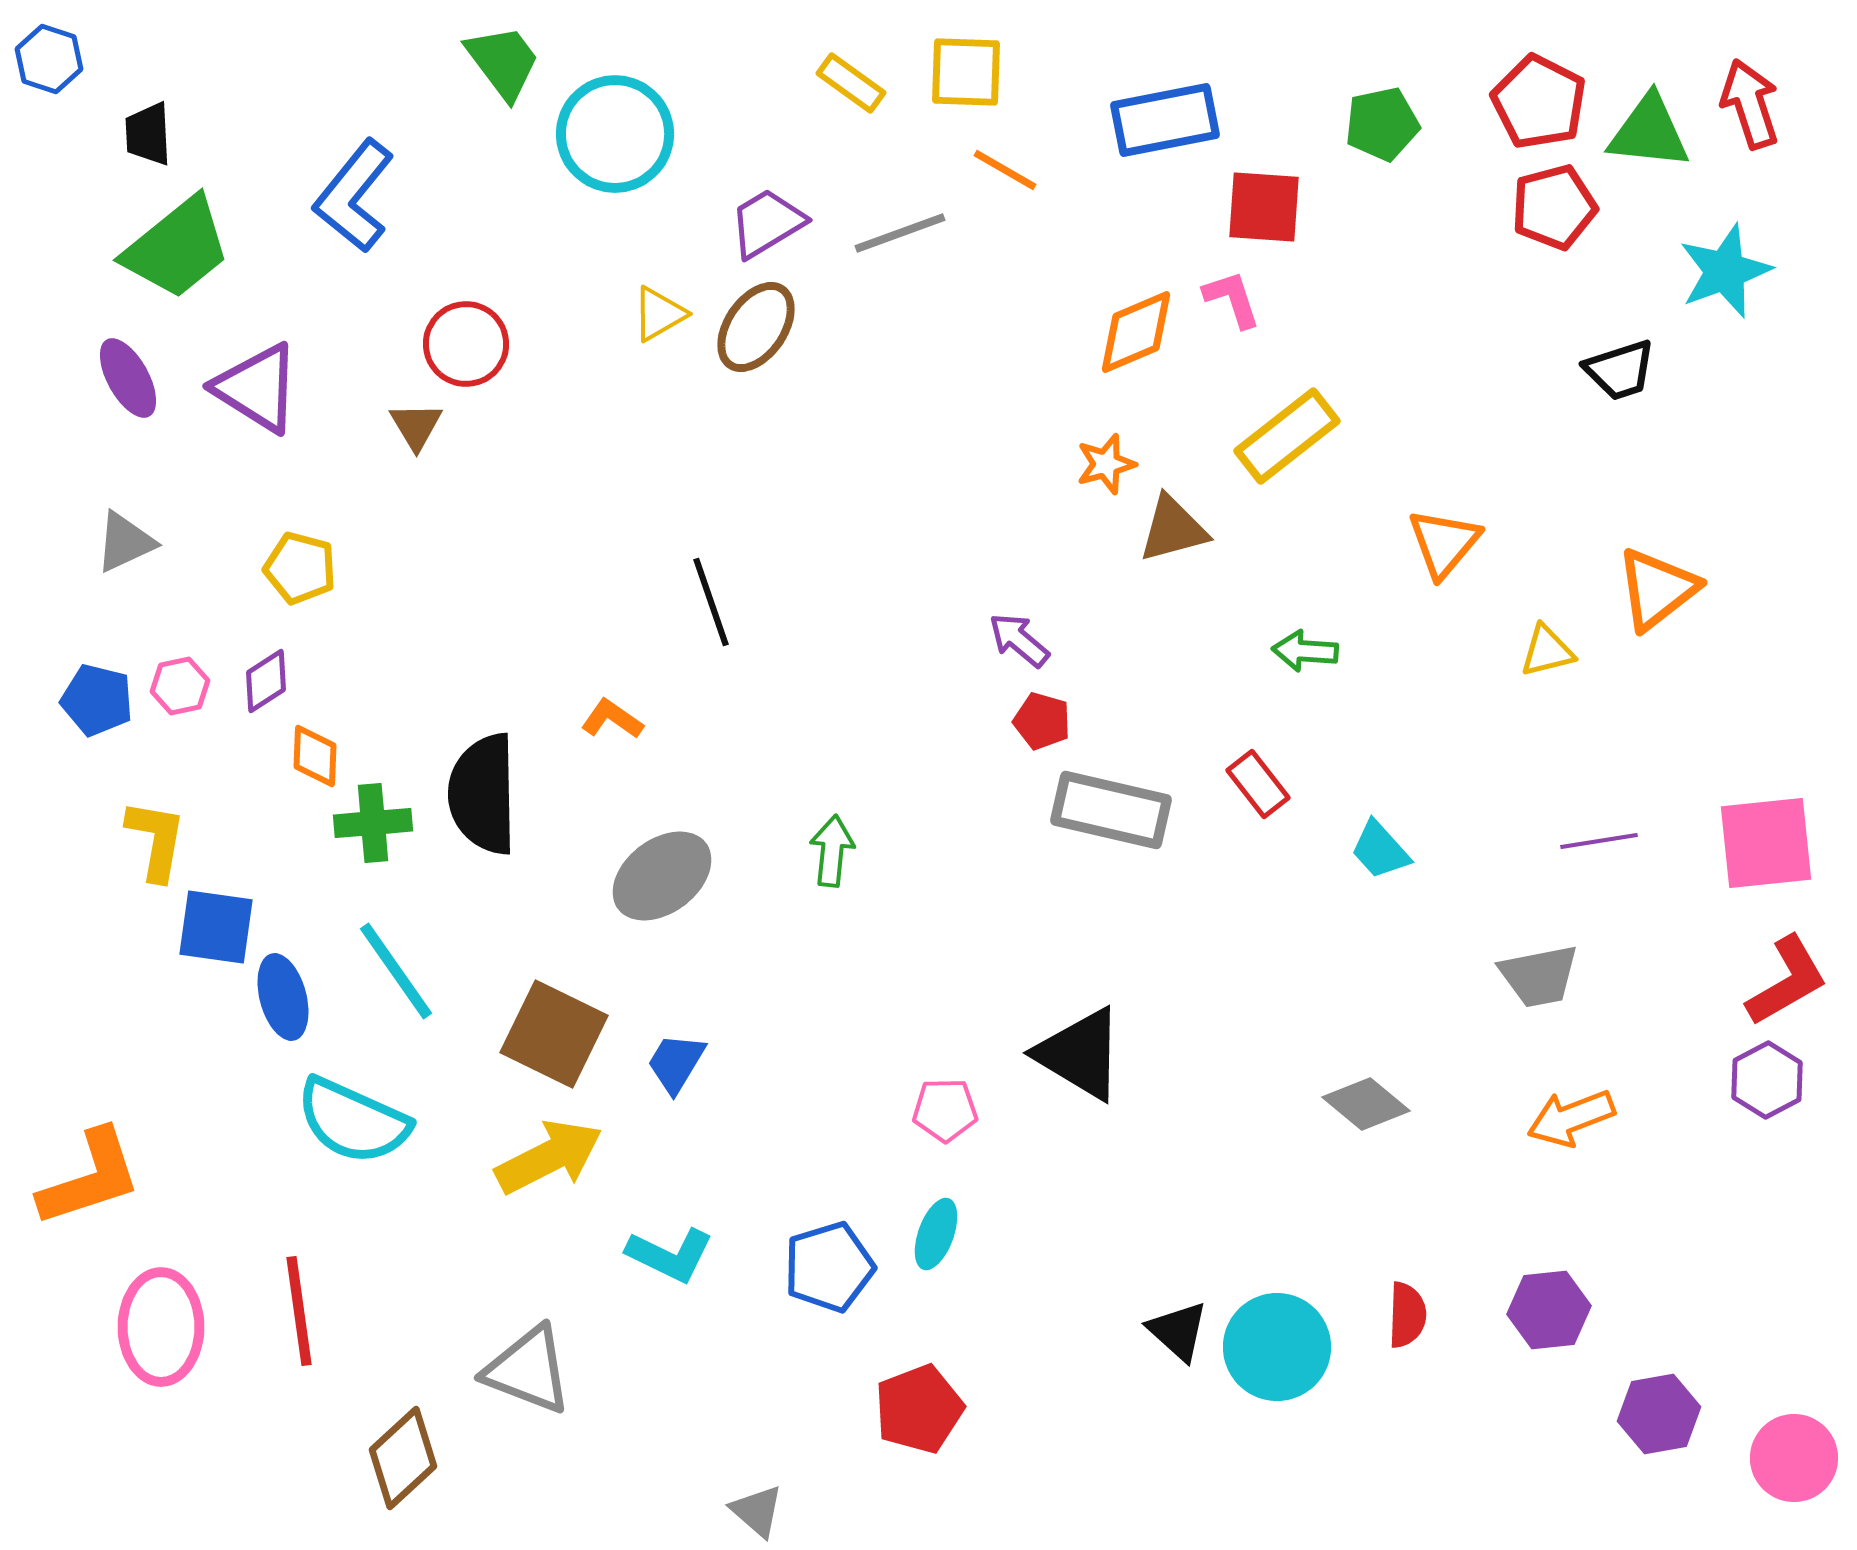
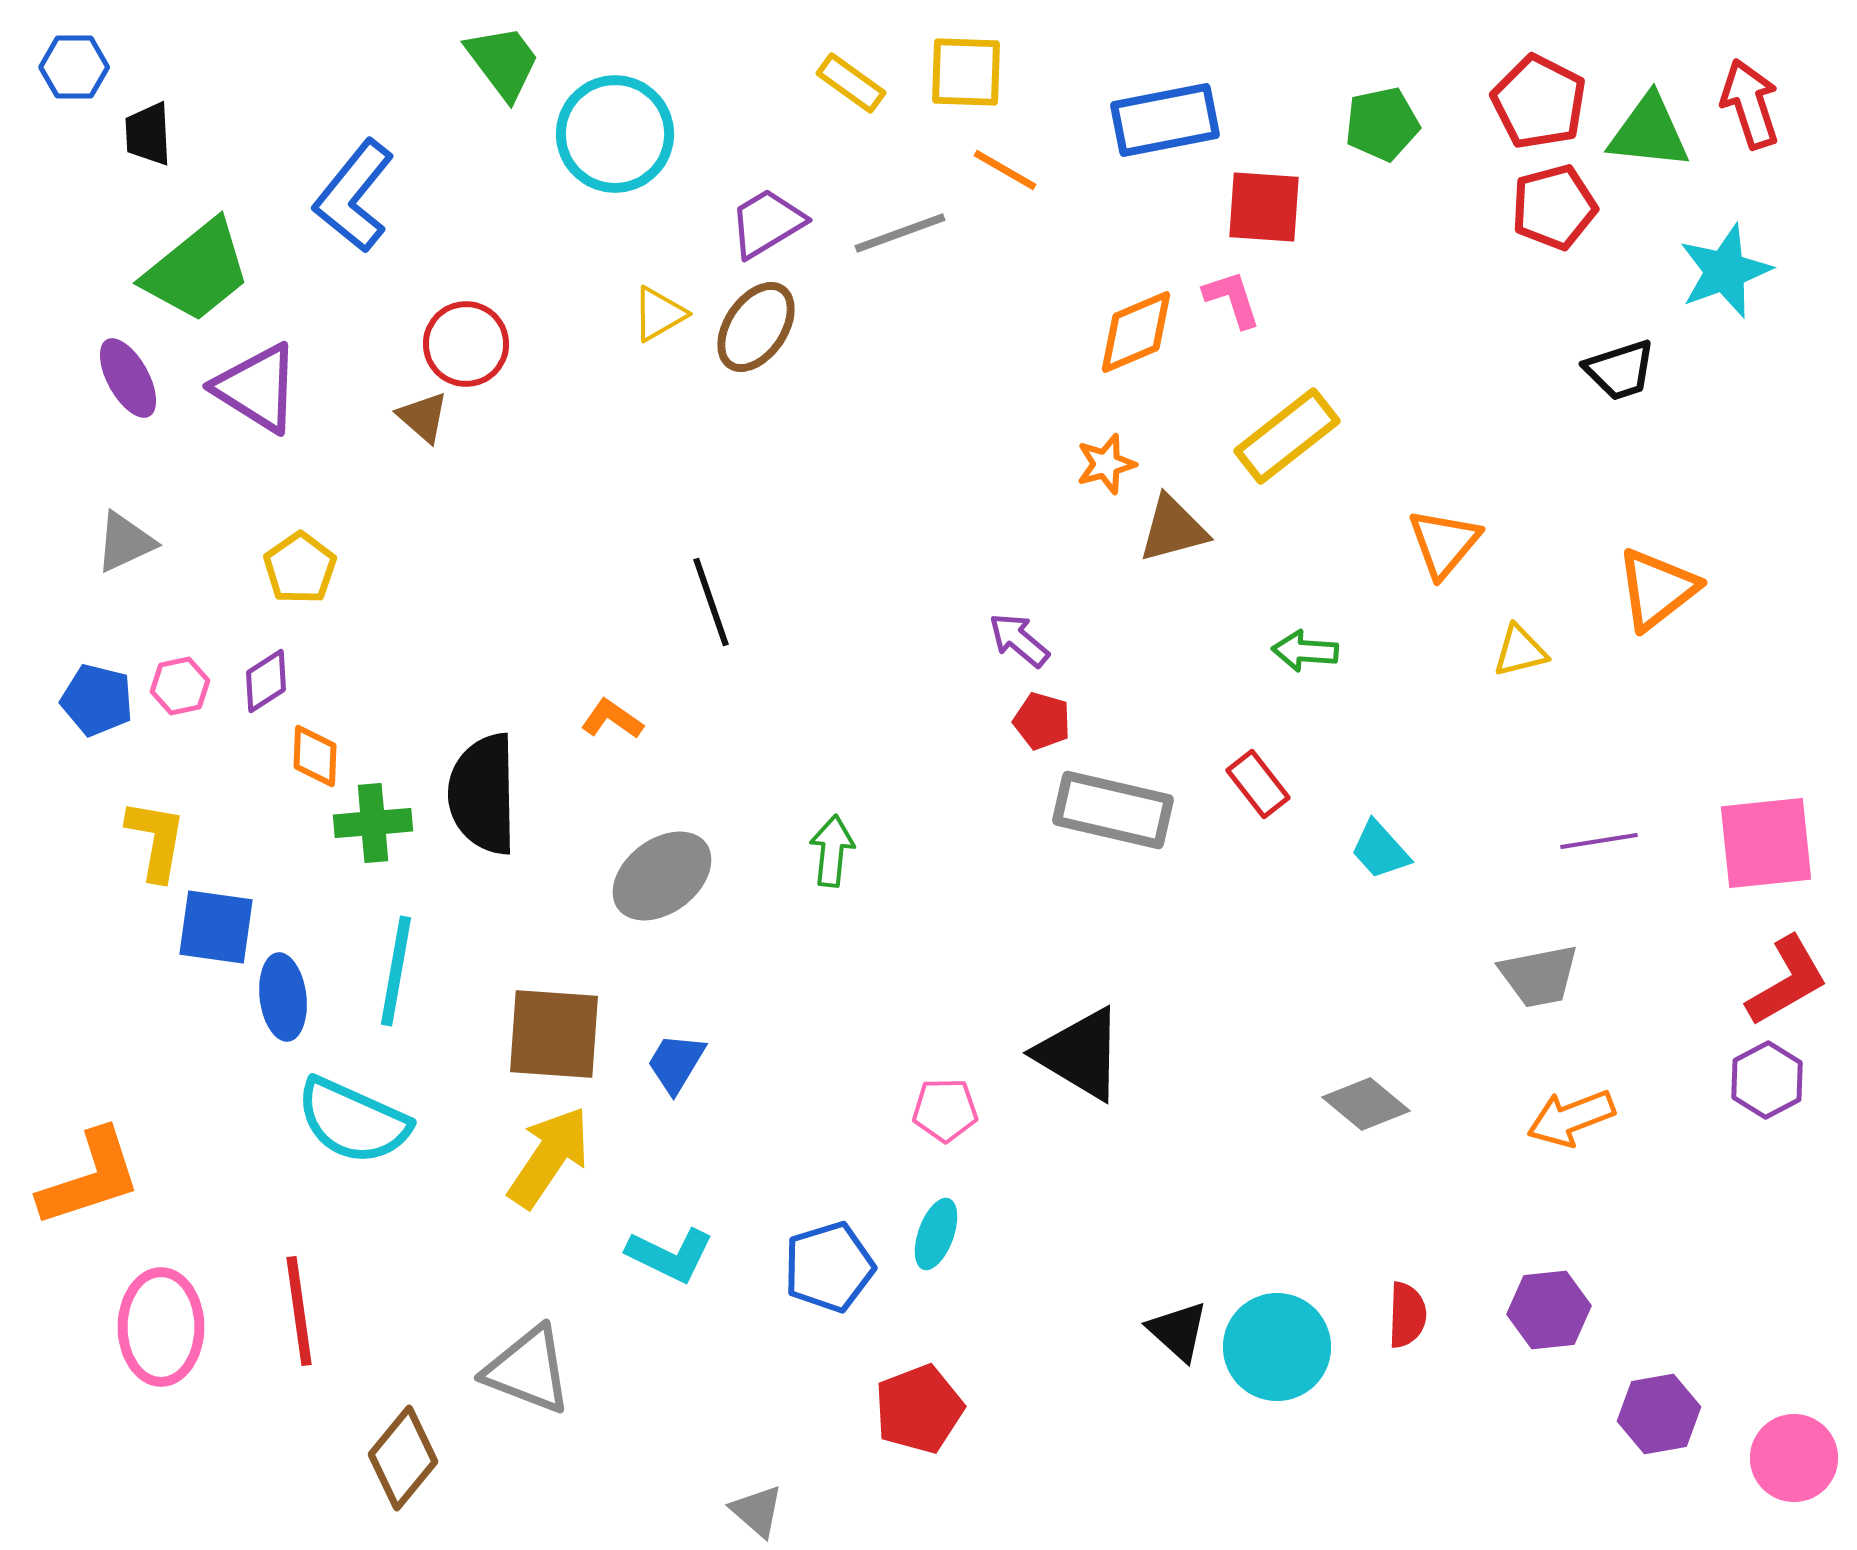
blue hexagon at (49, 59): moved 25 px right, 8 px down; rotated 18 degrees counterclockwise
green trapezoid at (177, 248): moved 20 px right, 23 px down
brown triangle at (416, 426): moved 7 px right, 9 px up; rotated 18 degrees counterclockwise
yellow pentagon at (300, 568): rotated 22 degrees clockwise
yellow triangle at (1547, 651): moved 27 px left
gray rectangle at (1111, 810): moved 2 px right
cyan line at (396, 971): rotated 45 degrees clockwise
blue ellipse at (283, 997): rotated 8 degrees clockwise
brown square at (554, 1034): rotated 22 degrees counterclockwise
yellow arrow at (549, 1157): rotated 29 degrees counterclockwise
brown diamond at (403, 1458): rotated 8 degrees counterclockwise
